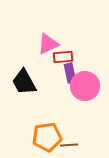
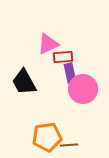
pink circle: moved 2 px left, 3 px down
